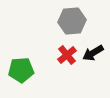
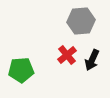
gray hexagon: moved 9 px right
black arrow: moved 1 px left, 7 px down; rotated 35 degrees counterclockwise
